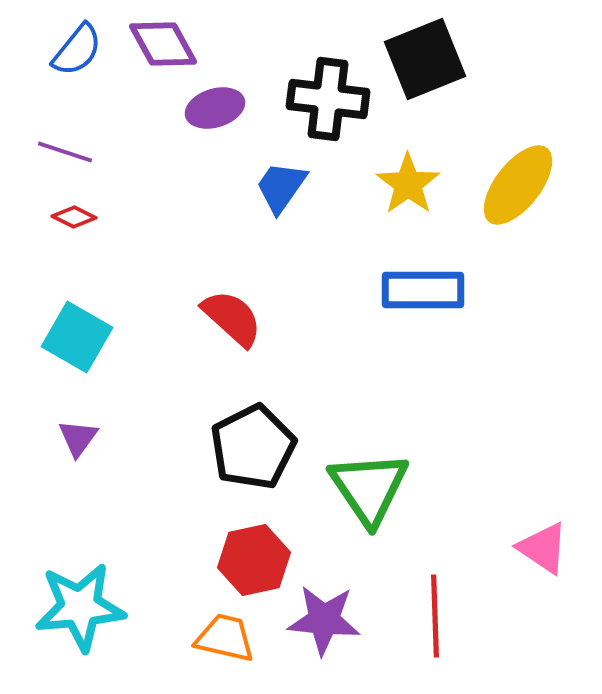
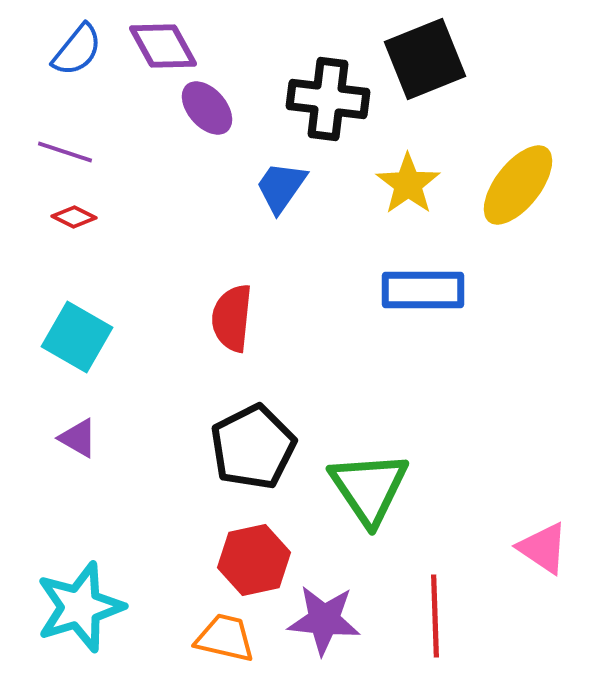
purple diamond: moved 2 px down
purple ellipse: moved 8 px left; rotated 66 degrees clockwise
red semicircle: rotated 126 degrees counterclockwise
purple triangle: rotated 36 degrees counterclockwise
cyan star: rotated 12 degrees counterclockwise
